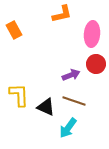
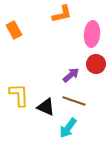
purple arrow: rotated 18 degrees counterclockwise
